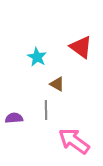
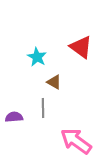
brown triangle: moved 3 px left, 2 px up
gray line: moved 3 px left, 2 px up
purple semicircle: moved 1 px up
pink arrow: moved 2 px right
